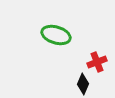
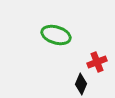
black diamond: moved 2 px left
